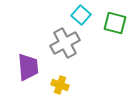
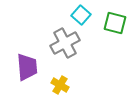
purple trapezoid: moved 1 px left
yellow cross: rotated 12 degrees clockwise
